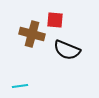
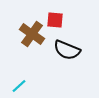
brown cross: rotated 20 degrees clockwise
cyan line: moved 1 px left; rotated 35 degrees counterclockwise
